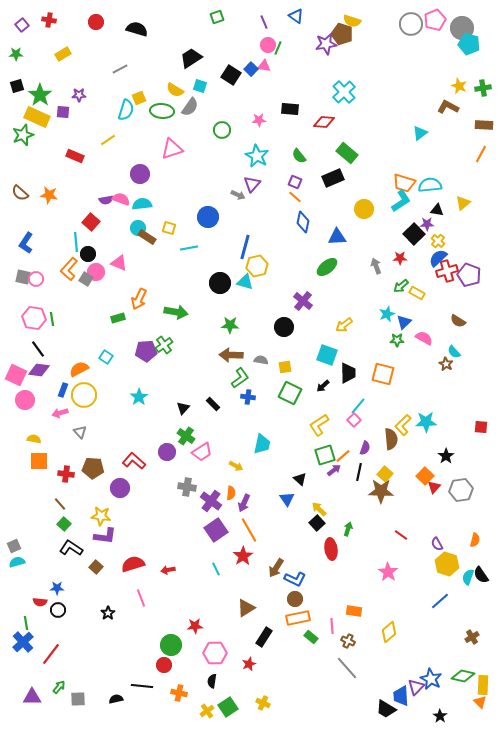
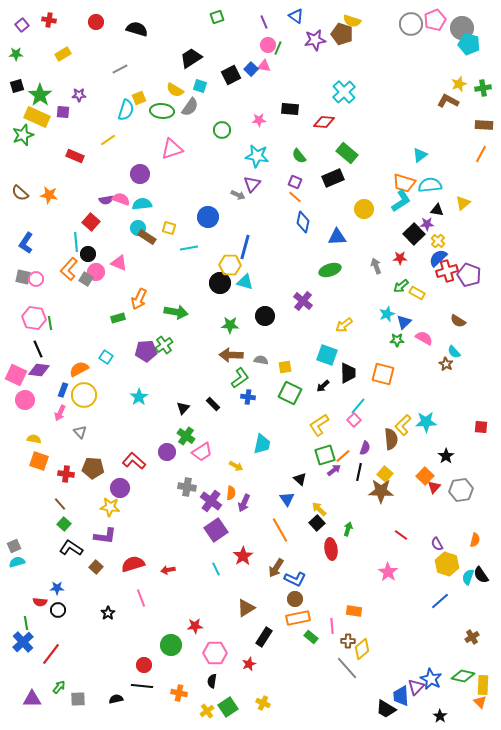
purple star at (326, 44): moved 11 px left, 4 px up
black square at (231, 75): rotated 30 degrees clockwise
yellow star at (459, 86): moved 2 px up; rotated 28 degrees clockwise
brown L-shape at (448, 107): moved 6 px up
cyan triangle at (420, 133): moved 22 px down
cyan star at (257, 156): rotated 20 degrees counterclockwise
yellow hexagon at (257, 266): moved 27 px left, 1 px up; rotated 15 degrees clockwise
green ellipse at (327, 267): moved 3 px right, 3 px down; rotated 20 degrees clockwise
green line at (52, 319): moved 2 px left, 4 px down
black circle at (284, 327): moved 19 px left, 11 px up
black line at (38, 349): rotated 12 degrees clockwise
pink arrow at (60, 413): rotated 49 degrees counterclockwise
orange square at (39, 461): rotated 18 degrees clockwise
yellow star at (101, 516): moved 9 px right, 9 px up
orange line at (249, 530): moved 31 px right
yellow diamond at (389, 632): moved 27 px left, 17 px down
brown cross at (348, 641): rotated 24 degrees counterclockwise
red circle at (164, 665): moved 20 px left
purple triangle at (32, 697): moved 2 px down
